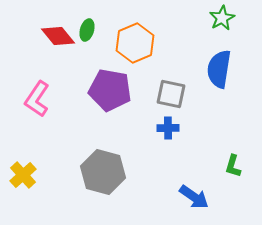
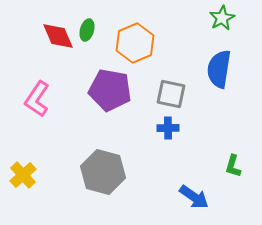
red diamond: rotated 16 degrees clockwise
